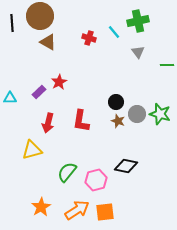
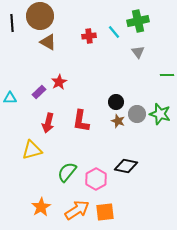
red cross: moved 2 px up; rotated 24 degrees counterclockwise
green line: moved 10 px down
pink hexagon: moved 1 px up; rotated 15 degrees counterclockwise
